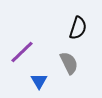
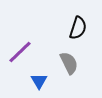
purple line: moved 2 px left
